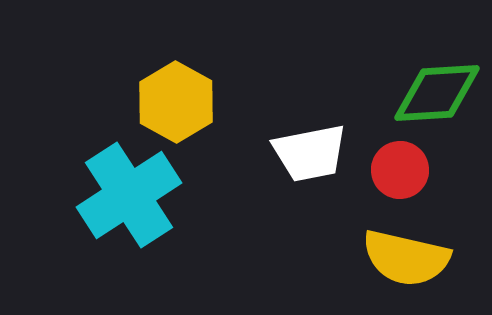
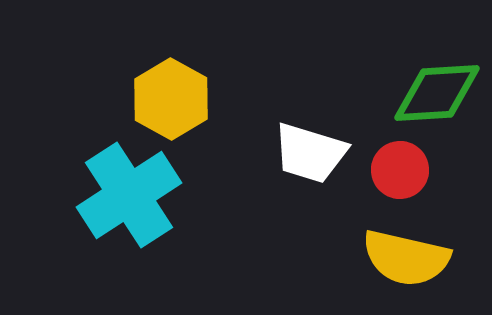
yellow hexagon: moved 5 px left, 3 px up
white trapezoid: rotated 28 degrees clockwise
